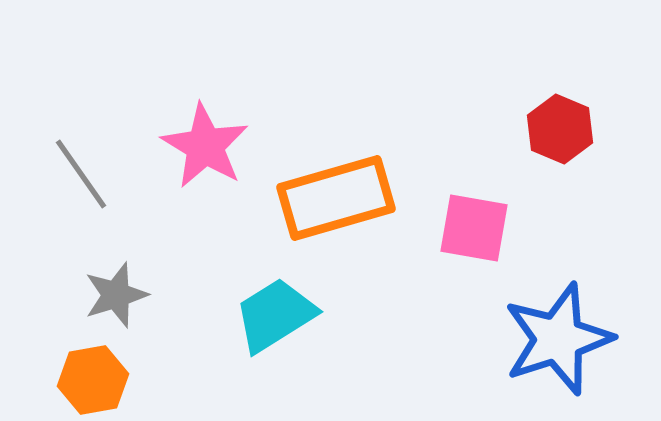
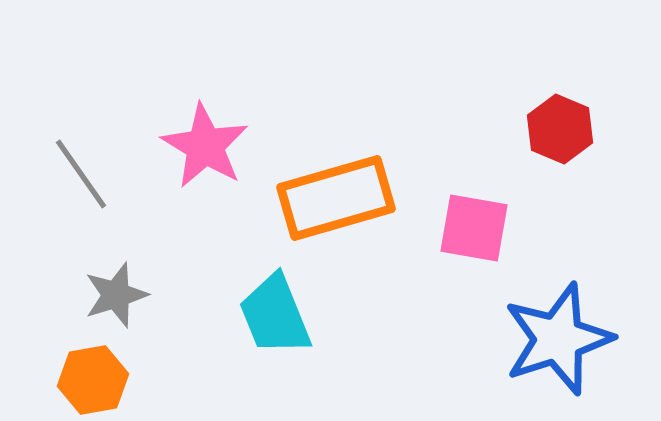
cyan trapezoid: rotated 80 degrees counterclockwise
